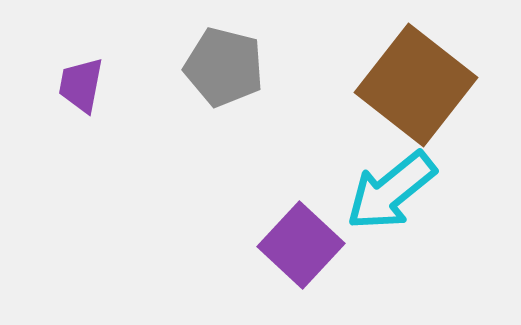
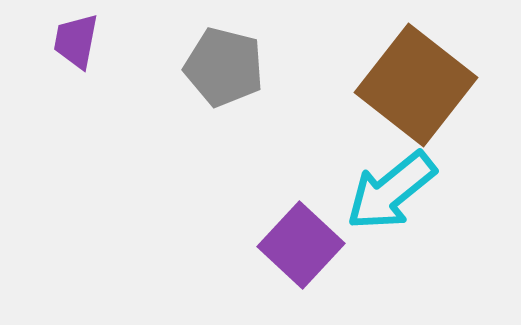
purple trapezoid: moved 5 px left, 44 px up
